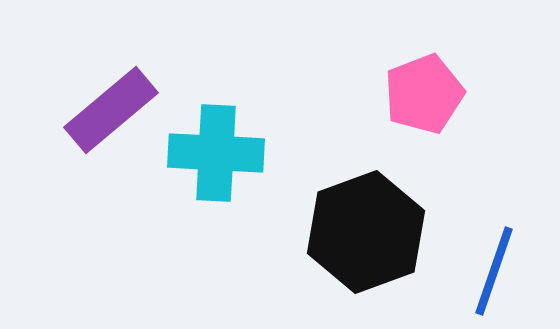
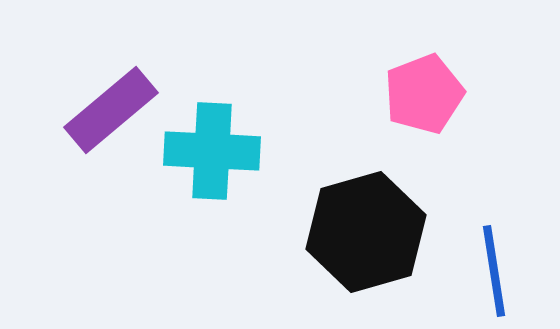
cyan cross: moved 4 px left, 2 px up
black hexagon: rotated 4 degrees clockwise
blue line: rotated 28 degrees counterclockwise
